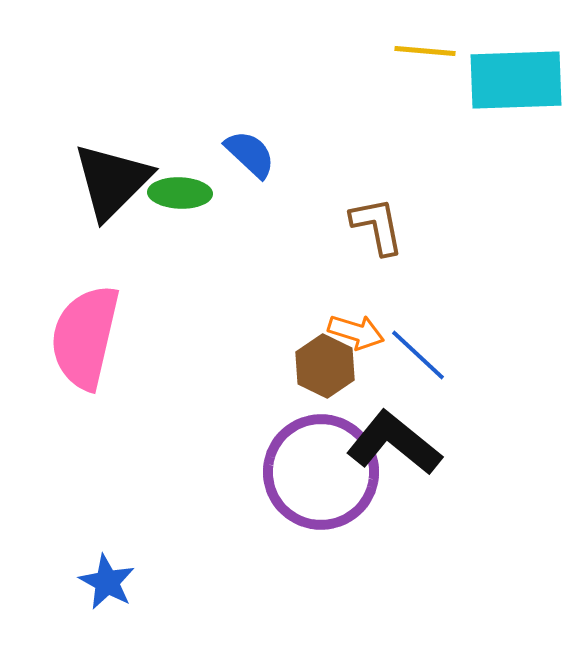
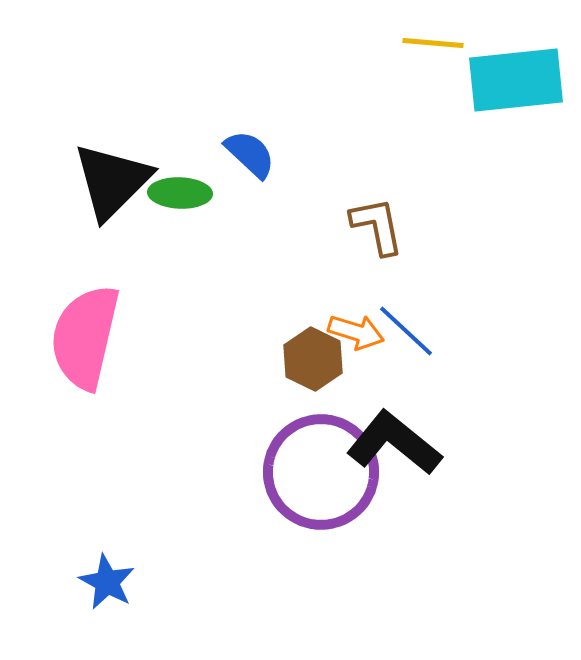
yellow line: moved 8 px right, 8 px up
cyan rectangle: rotated 4 degrees counterclockwise
blue line: moved 12 px left, 24 px up
brown hexagon: moved 12 px left, 7 px up
